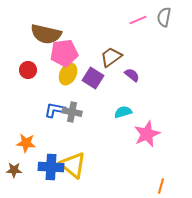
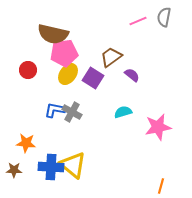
pink line: moved 1 px down
brown semicircle: moved 7 px right
yellow ellipse: rotated 10 degrees clockwise
gray cross: rotated 18 degrees clockwise
pink star: moved 11 px right, 7 px up; rotated 12 degrees clockwise
